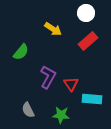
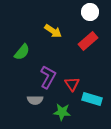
white circle: moved 4 px right, 1 px up
yellow arrow: moved 2 px down
green semicircle: moved 1 px right
red triangle: moved 1 px right
cyan rectangle: rotated 12 degrees clockwise
gray semicircle: moved 7 px right, 10 px up; rotated 63 degrees counterclockwise
green star: moved 1 px right, 3 px up
